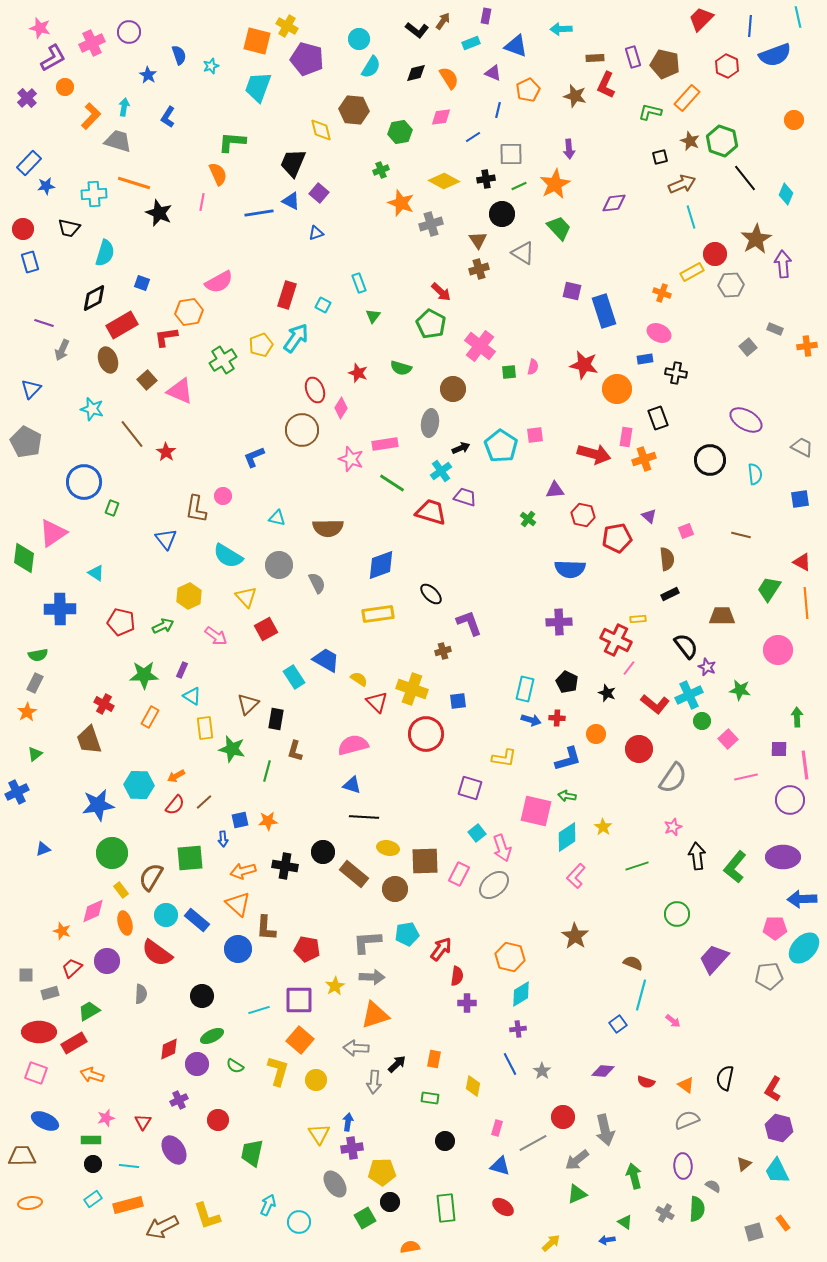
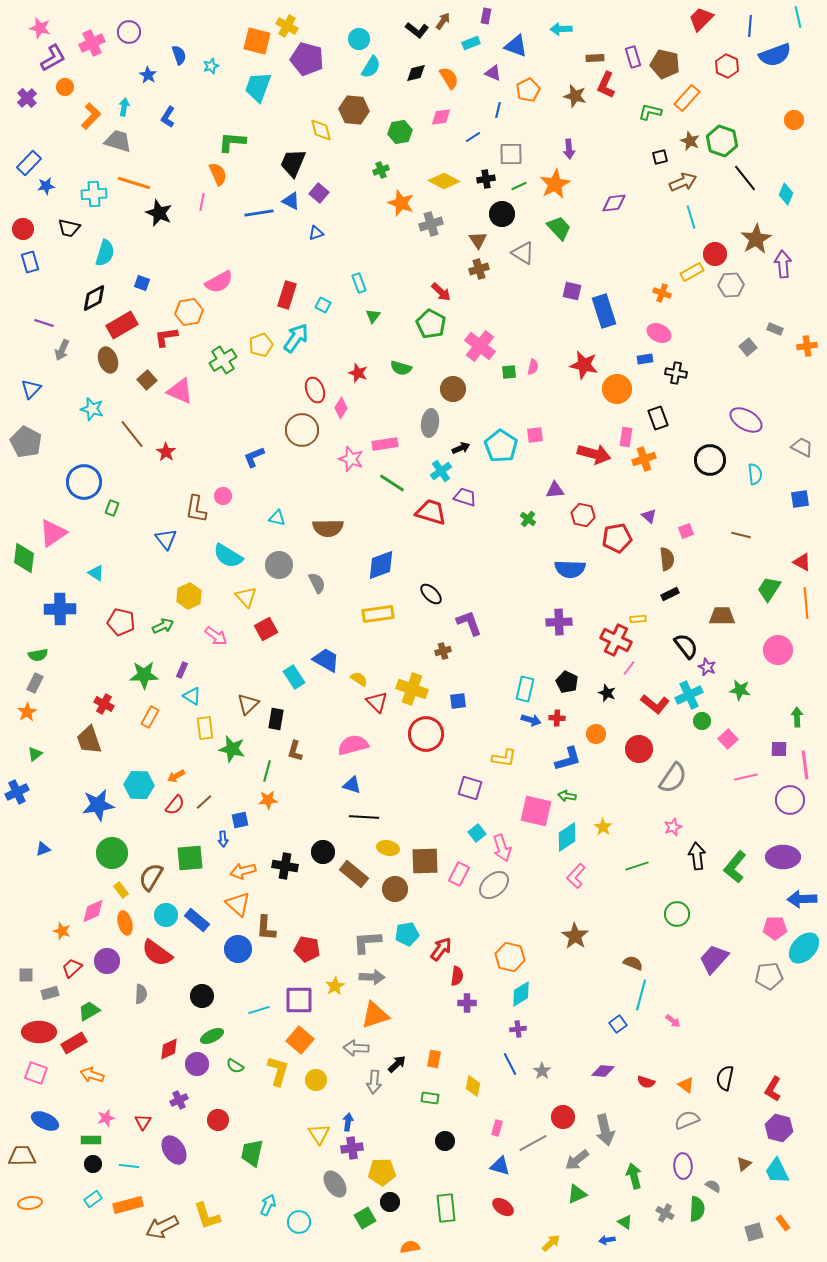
brown arrow at (682, 184): moved 1 px right, 2 px up
orange star at (268, 821): moved 21 px up
